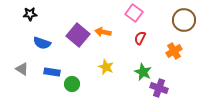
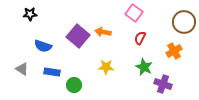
brown circle: moved 2 px down
purple square: moved 1 px down
blue semicircle: moved 1 px right, 3 px down
yellow star: rotated 21 degrees counterclockwise
green star: moved 1 px right, 5 px up
green circle: moved 2 px right, 1 px down
purple cross: moved 4 px right, 4 px up
